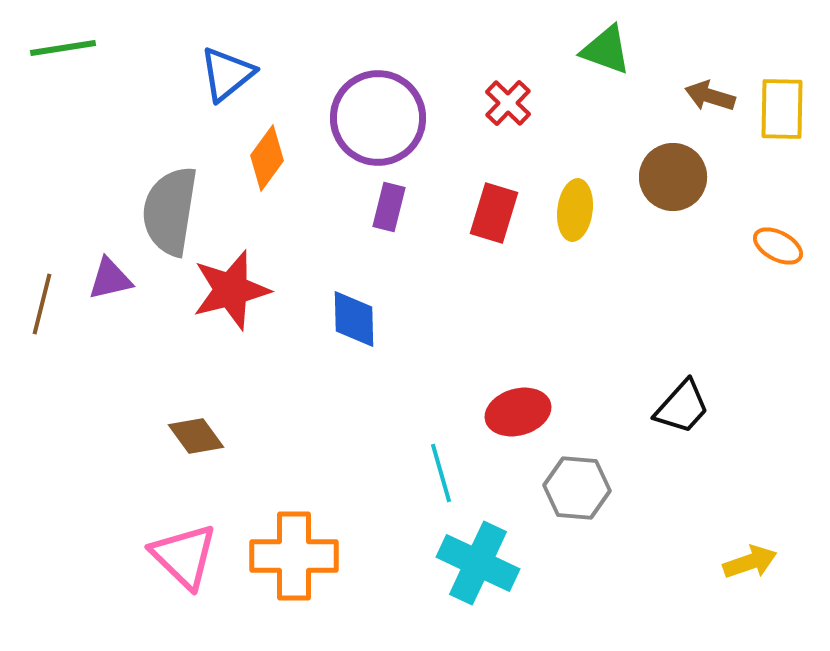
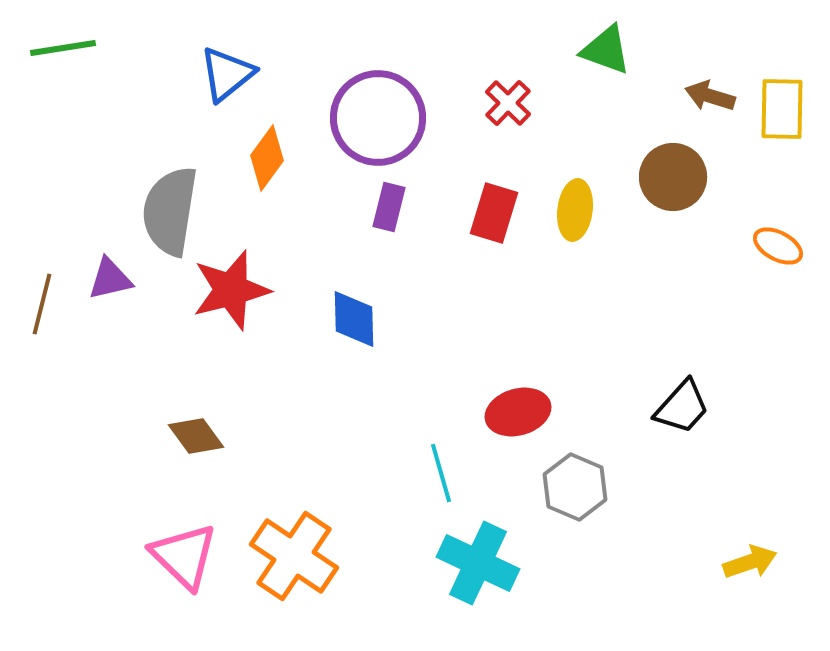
gray hexagon: moved 2 px left, 1 px up; rotated 18 degrees clockwise
orange cross: rotated 34 degrees clockwise
